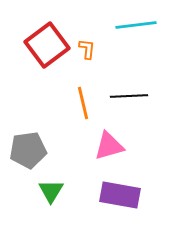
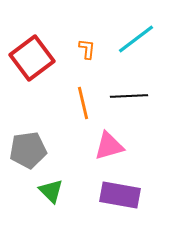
cyan line: moved 14 px down; rotated 30 degrees counterclockwise
red square: moved 15 px left, 13 px down
green triangle: rotated 16 degrees counterclockwise
